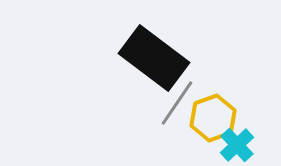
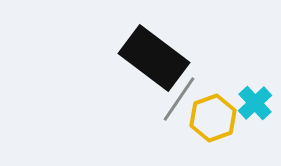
gray line: moved 2 px right, 4 px up
cyan cross: moved 18 px right, 42 px up
